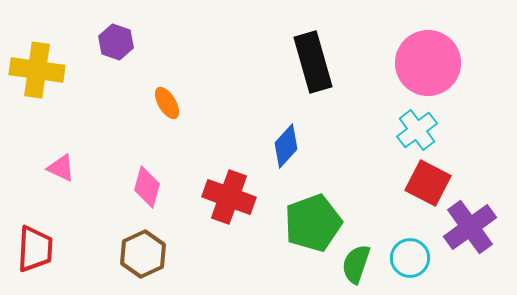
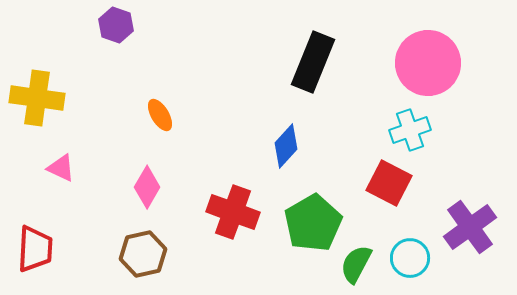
purple hexagon: moved 17 px up
black rectangle: rotated 38 degrees clockwise
yellow cross: moved 28 px down
orange ellipse: moved 7 px left, 12 px down
cyan cross: moved 7 px left; rotated 18 degrees clockwise
red square: moved 39 px left
pink diamond: rotated 15 degrees clockwise
red cross: moved 4 px right, 15 px down
green pentagon: rotated 10 degrees counterclockwise
brown hexagon: rotated 12 degrees clockwise
green semicircle: rotated 9 degrees clockwise
